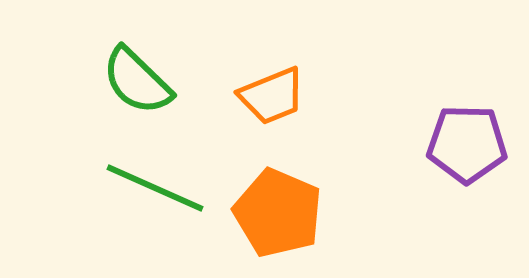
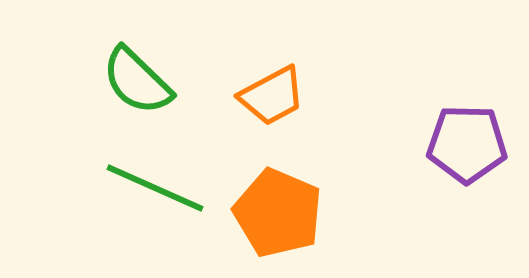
orange trapezoid: rotated 6 degrees counterclockwise
